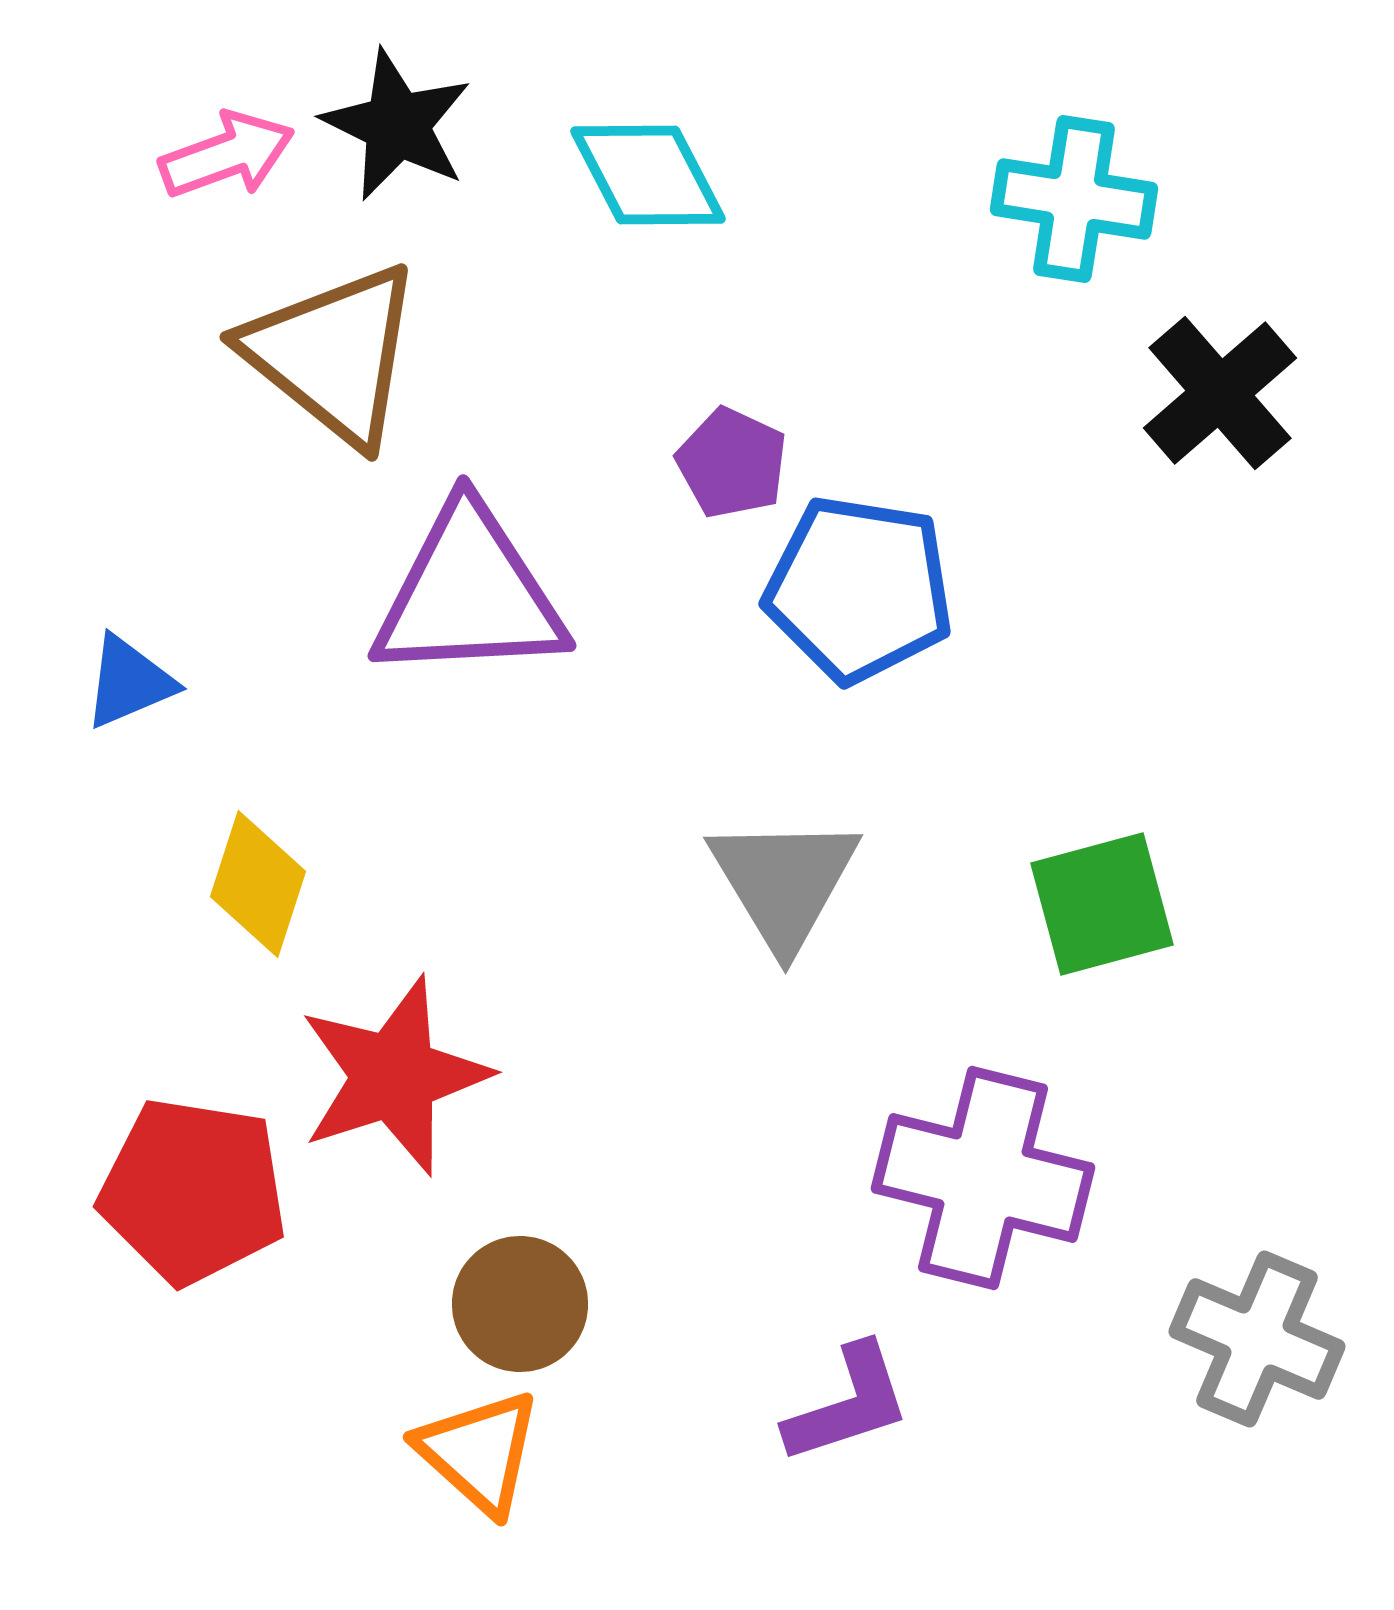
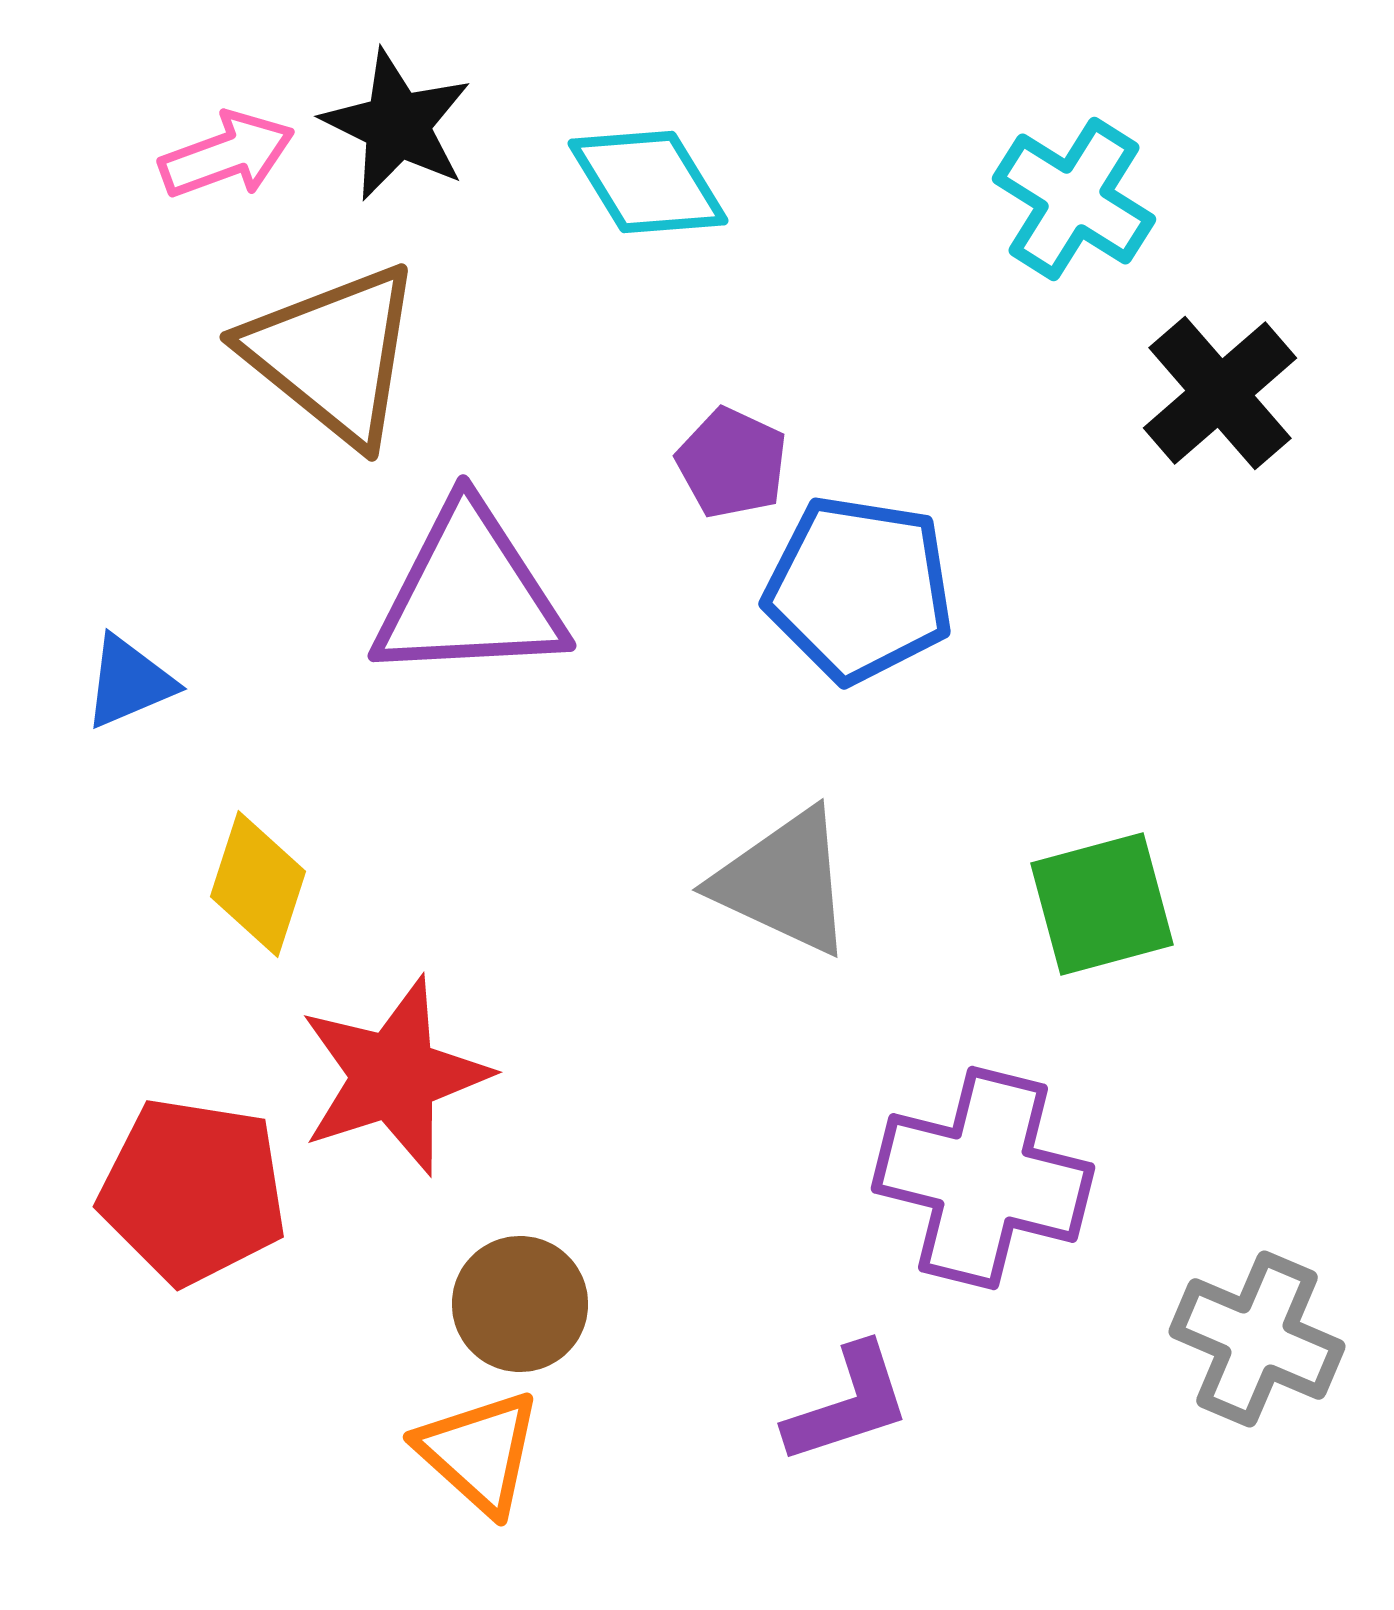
cyan diamond: moved 7 px down; rotated 4 degrees counterclockwise
cyan cross: rotated 23 degrees clockwise
gray triangle: rotated 34 degrees counterclockwise
